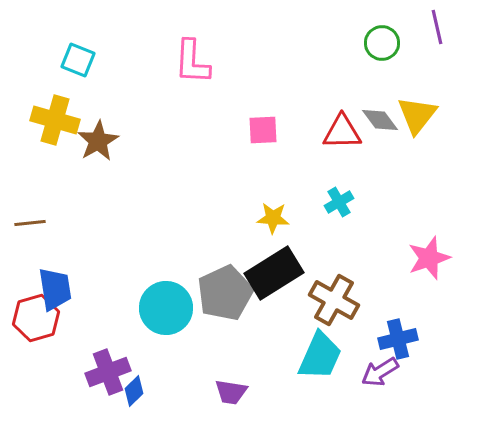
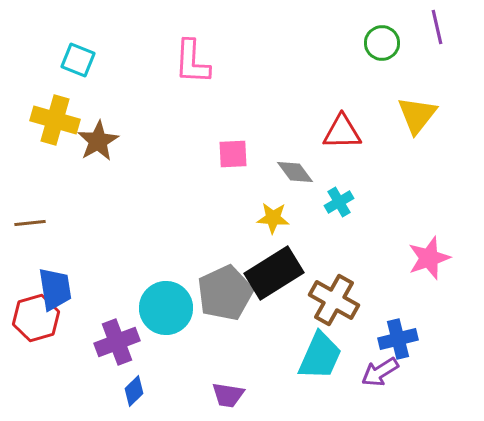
gray diamond: moved 85 px left, 52 px down
pink square: moved 30 px left, 24 px down
purple cross: moved 9 px right, 30 px up
purple trapezoid: moved 3 px left, 3 px down
